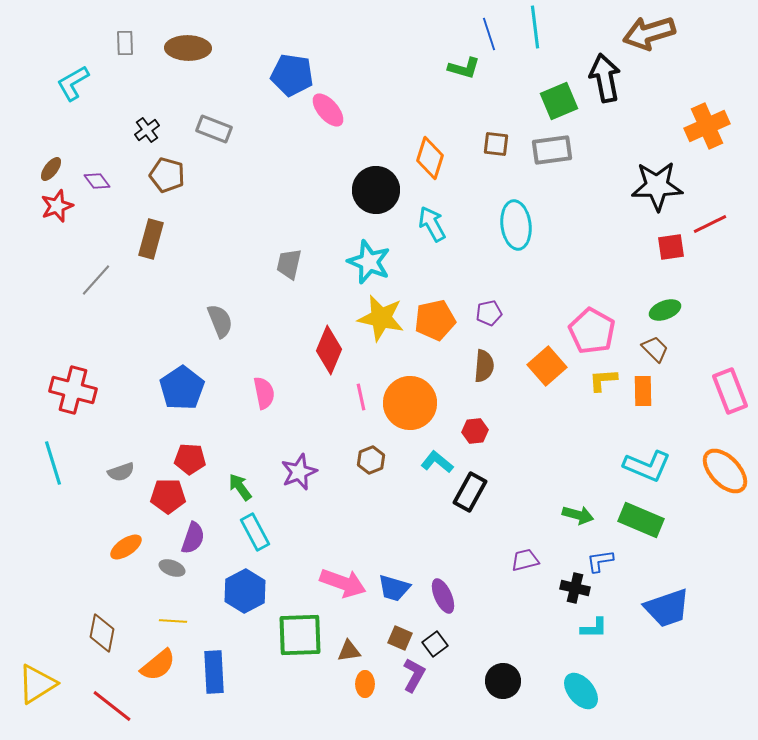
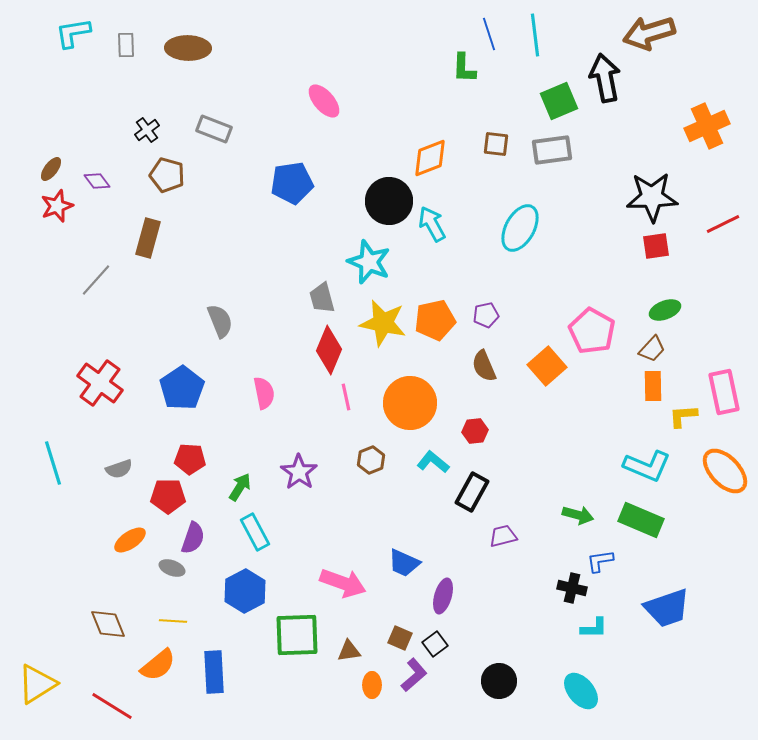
cyan line at (535, 27): moved 8 px down
gray rectangle at (125, 43): moved 1 px right, 2 px down
green L-shape at (464, 68): rotated 76 degrees clockwise
blue pentagon at (292, 75): moved 108 px down; rotated 18 degrees counterclockwise
cyan L-shape at (73, 83): moved 50 px up; rotated 21 degrees clockwise
pink ellipse at (328, 110): moved 4 px left, 9 px up
orange diamond at (430, 158): rotated 51 degrees clockwise
black star at (657, 186): moved 5 px left, 11 px down
black circle at (376, 190): moved 13 px right, 11 px down
red line at (710, 224): moved 13 px right
cyan ellipse at (516, 225): moved 4 px right, 3 px down; rotated 36 degrees clockwise
brown rectangle at (151, 239): moved 3 px left, 1 px up
red square at (671, 247): moved 15 px left, 1 px up
gray trapezoid at (289, 264): moved 33 px right, 34 px down; rotated 28 degrees counterclockwise
purple pentagon at (489, 313): moved 3 px left, 2 px down
yellow star at (381, 318): moved 2 px right, 5 px down
brown trapezoid at (655, 349): moved 3 px left; rotated 88 degrees clockwise
brown semicircle at (484, 366): rotated 152 degrees clockwise
yellow L-shape at (603, 380): moved 80 px right, 36 px down
red cross at (73, 390): moved 27 px right, 7 px up; rotated 21 degrees clockwise
orange rectangle at (643, 391): moved 10 px right, 5 px up
pink rectangle at (730, 391): moved 6 px left, 1 px down; rotated 9 degrees clockwise
pink line at (361, 397): moved 15 px left
cyan L-shape at (437, 462): moved 4 px left
gray semicircle at (121, 472): moved 2 px left, 3 px up
purple star at (299, 472): rotated 15 degrees counterclockwise
green arrow at (240, 487): rotated 68 degrees clockwise
black rectangle at (470, 492): moved 2 px right
orange ellipse at (126, 547): moved 4 px right, 7 px up
purple trapezoid at (525, 560): moved 22 px left, 24 px up
blue trapezoid at (394, 588): moved 10 px right, 25 px up; rotated 8 degrees clockwise
black cross at (575, 588): moved 3 px left
purple ellipse at (443, 596): rotated 40 degrees clockwise
brown diamond at (102, 633): moved 6 px right, 9 px up; rotated 33 degrees counterclockwise
green square at (300, 635): moved 3 px left
purple L-shape at (414, 675): rotated 20 degrees clockwise
black circle at (503, 681): moved 4 px left
orange ellipse at (365, 684): moved 7 px right, 1 px down
red line at (112, 706): rotated 6 degrees counterclockwise
